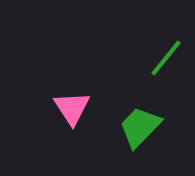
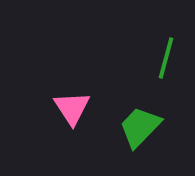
green line: rotated 24 degrees counterclockwise
